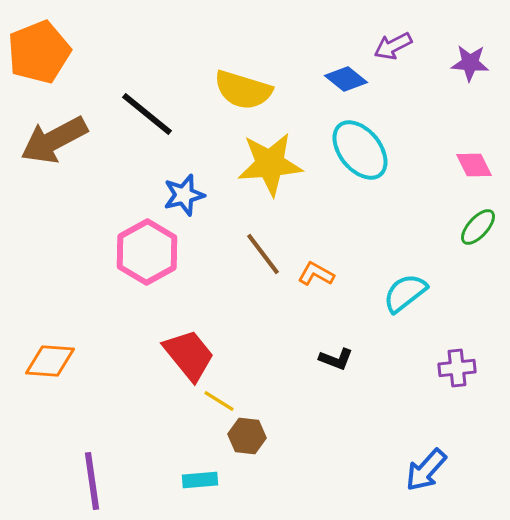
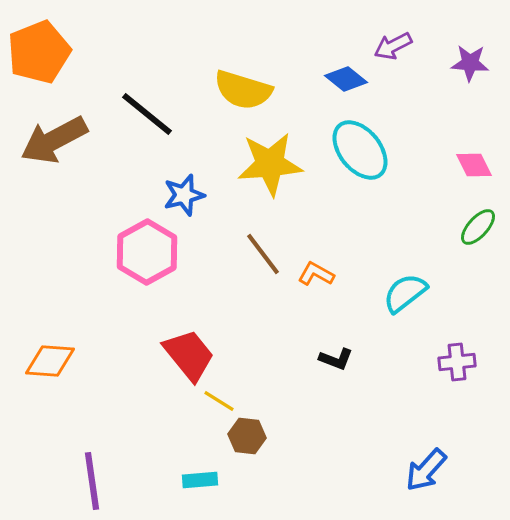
purple cross: moved 6 px up
